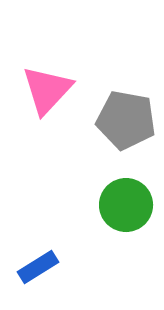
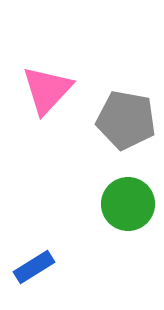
green circle: moved 2 px right, 1 px up
blue rectangle: moved 4 px left
